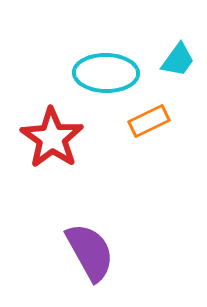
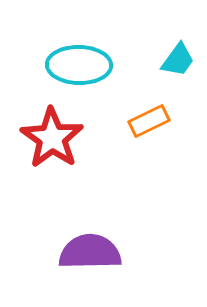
cyan ellipse: moved 27 px left, 8 px up
purple semicircle: rotated 62 degrees counterclockwise
